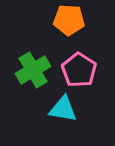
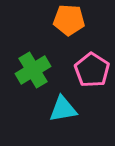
pink pentagon: moved 13 px right
cyan triangle: rotated 20 degrees counterclockwise
